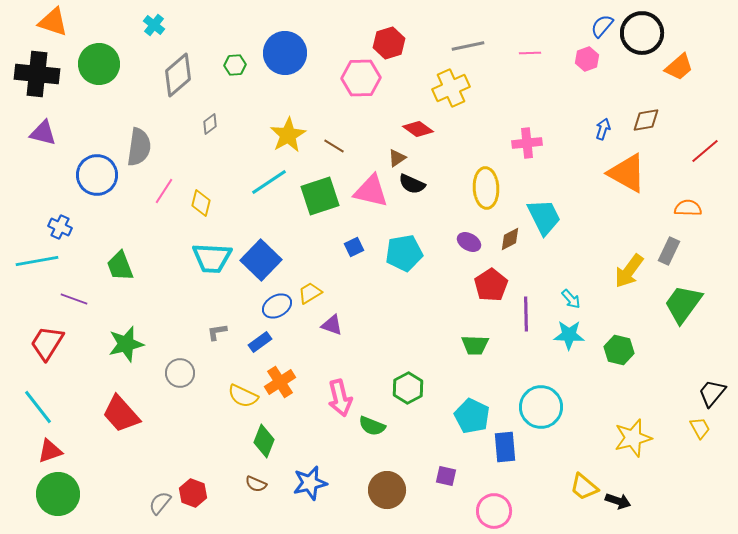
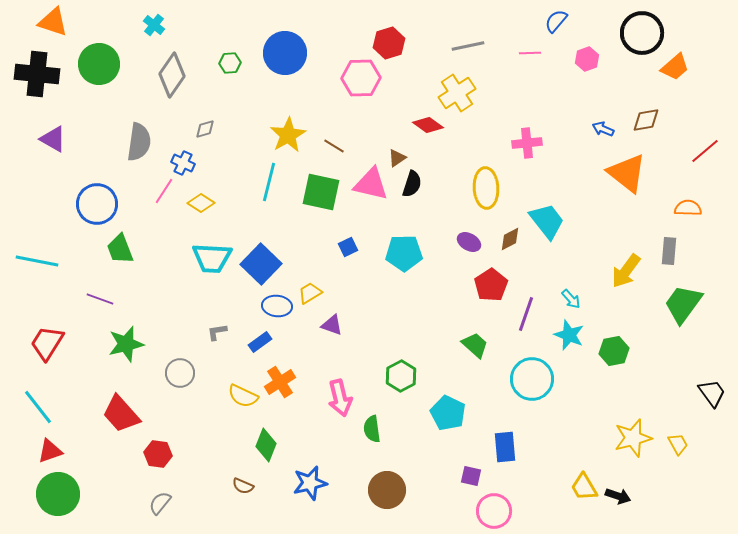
blue semicircle at (602, 26): moved 46 px left, 5 px up
green hexagon at (235, 65): moved 5 px left, 2 px up
orange trapezoid at (679, 67): moved 4 px left
gray diamond at (178, 75): moved 6 px left; rotated 15 degrees counterclockwise
yellow cross at (451, 88): moved 6 px right, 5 px down; rotated 9 degrees counterclockwise
gray diamond at (210, 124): moved 5 px left, 5 px down; rotated 20 degrees clockwise
red diamond at (418, 129): moved 10 px right, 4 px up
blue arrow at (603, 129): rotated 85 degrees counterclockwise
purple triangle at (43, 133): moved 10 px right, 6 px down; rotated 16 degrees clockwise
gray semicircle at (139, 147): moved 5 px up
orange triangle at (627, 173): rotated 9 degrees clockwise
blue circle at (97, 175): moved 29 px down
cyan line at (269, 182): rotated 42 degrees counterclockwise
black semicircle at (412, 184): rotated 96 degrees counterclockwise
pink triangle at (371, 191): moved 7 px up
green square at (320, 196): moved 1 px right, 4 px up; rotated 30 degrees clockwise
yellow diamond at (201, 203): rotated 72 degrees counterclockwise
cyan trapezoid at (544, 217): moved 3 px right, 4 px down; rotated 12 degrees counterclockwise
blue cross at (60, 227): moved 123 px right, 64 px up
blue square at (354, 247): moved 6 px left
gray rectangle at (669, 251): rotated 20 degrees counterclockwise
cyan pentagon at (404, 253): rotated 9 degrees clockwise
blue square at (261, 260): moved 4 px down
cyan line at (37, 261): rotated 21 degrees clockwise
green trapezoid at (120, 266): moved 17 px up
yellow arrow at (629, 271): moved 3 px left
purple line at (74, 299): moved 26 px right
blue ellipse at (277, 306): rotated 36 degrees clockwise
purple line at (526, 314): rotated 20 degrees clockwise
cyan star at (569, 335): rotated 20 degrees clockwise
green trapezoid at (475, 345): rotated 140 degrees counterclockwise
green hexagon at (619, 350): moved 5 px left, 1 px down; rotated 24 degrees counterclockwise
green hexagon at (408, 388): moved 7 px left, 12 px up
black trapezoid at (712, 393): rotated 104 degrees clockwise
cyan circle at (541, 407): moved 9 px left, 28 px up
cyan pentagon at (472, 416): moved 24 px left, 3 px up
green semicircle at (372, 426): moved 3 px down; rotated 60 degrees clockwise
yellow trapezoid at (700, 428): moved 22 px left, 16 px down
green diamond at (264, 441): moved 2 px right, 4 px down
purple square at (446, 476): moved 25 px right
brown semicircle at (256, 484): moved 13 px left, 2 px down
yellow trapezoid at (584, 487): rotated 20 degrees clockwise
red hexagon at (193, 493): moved 35 px left, 39 px up; rotated 12 degrees counterclockwise
black arrow at (618, 501): moved 5 px up
